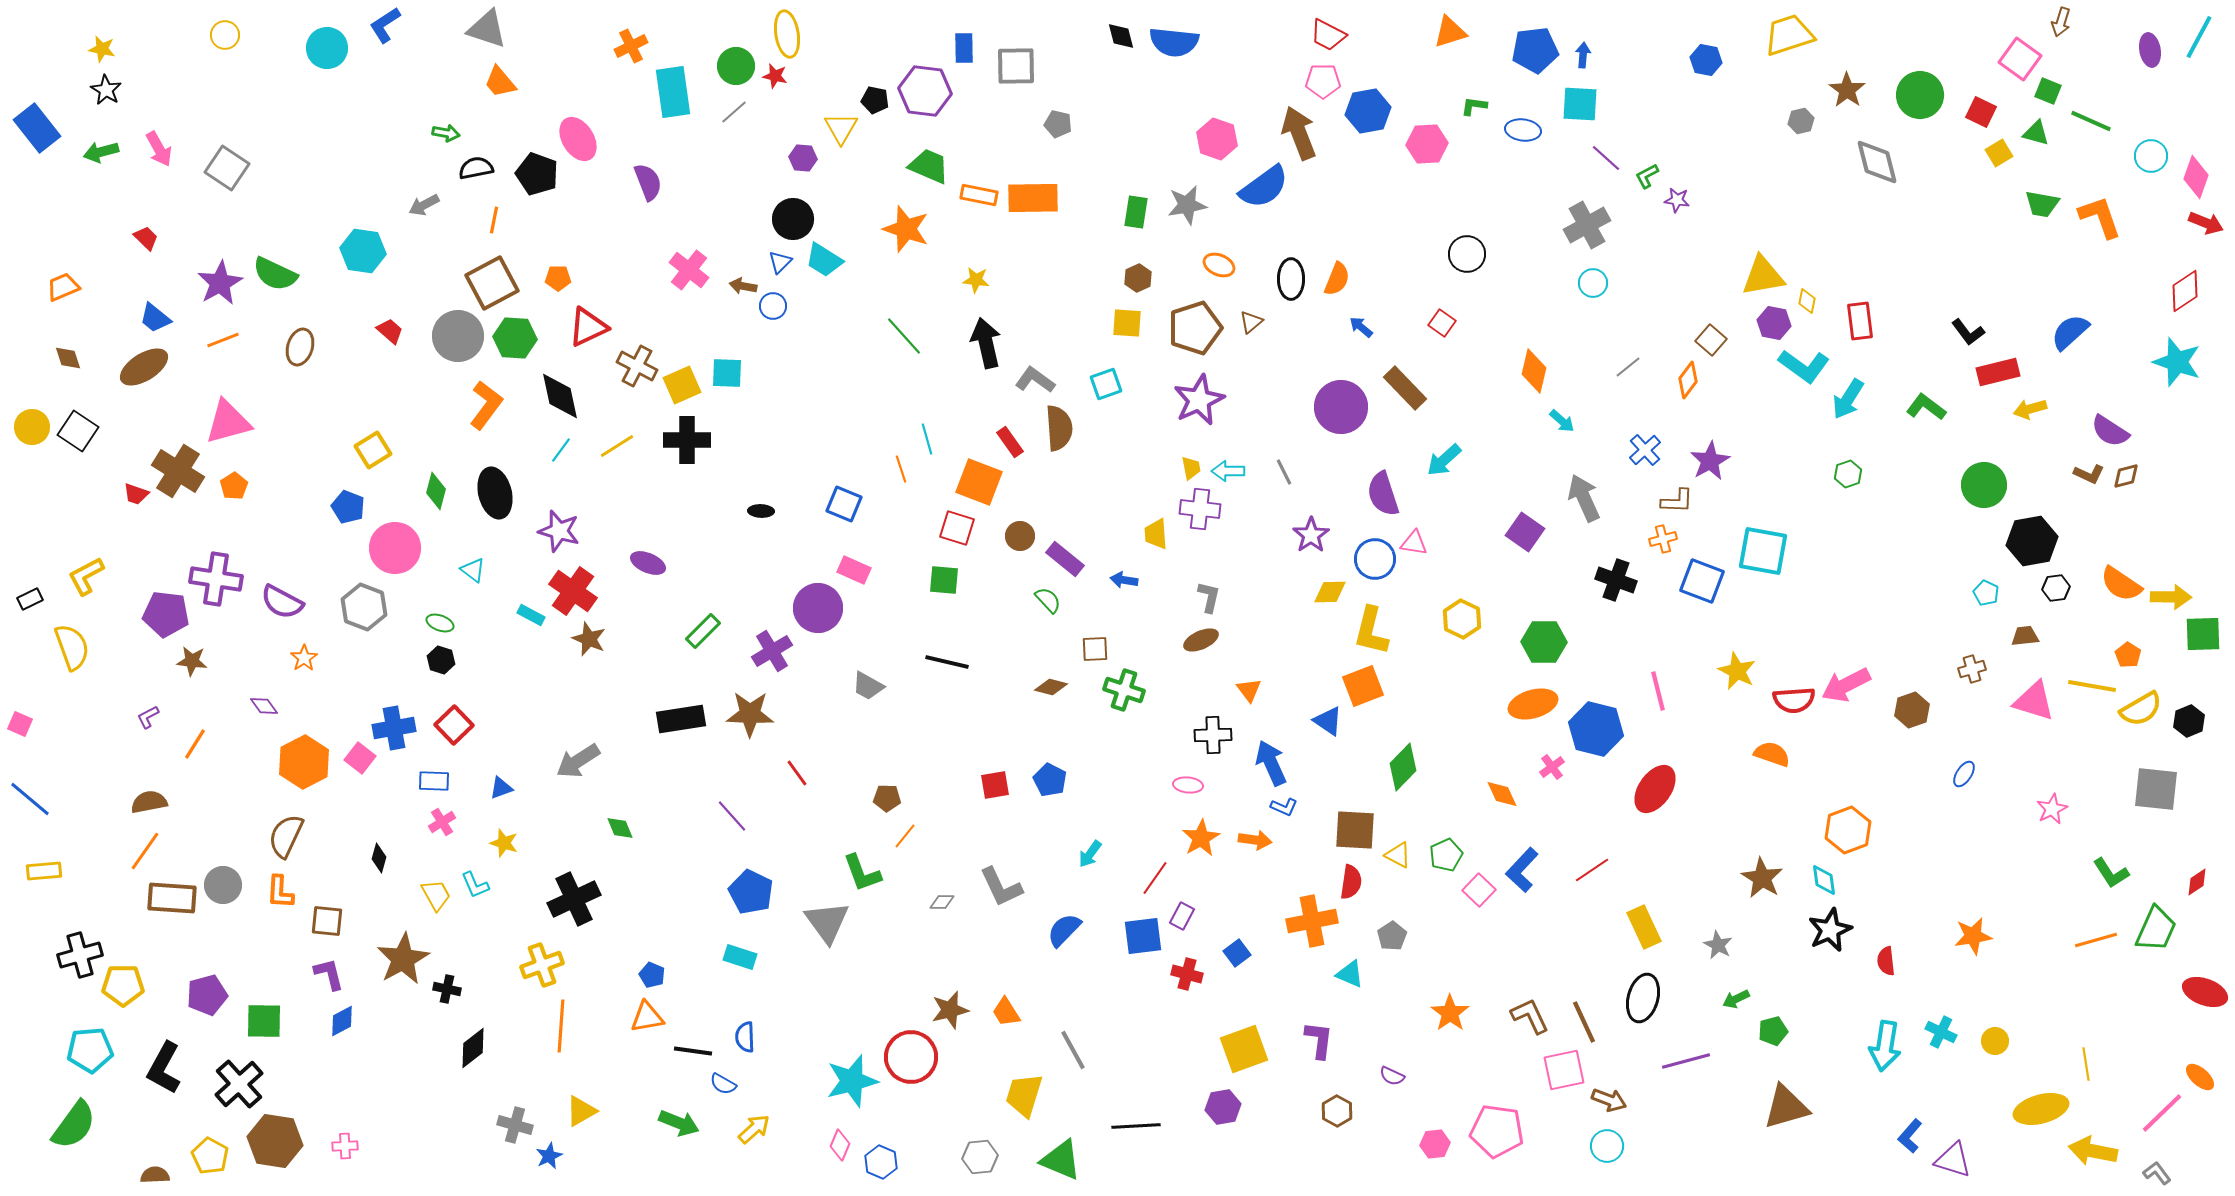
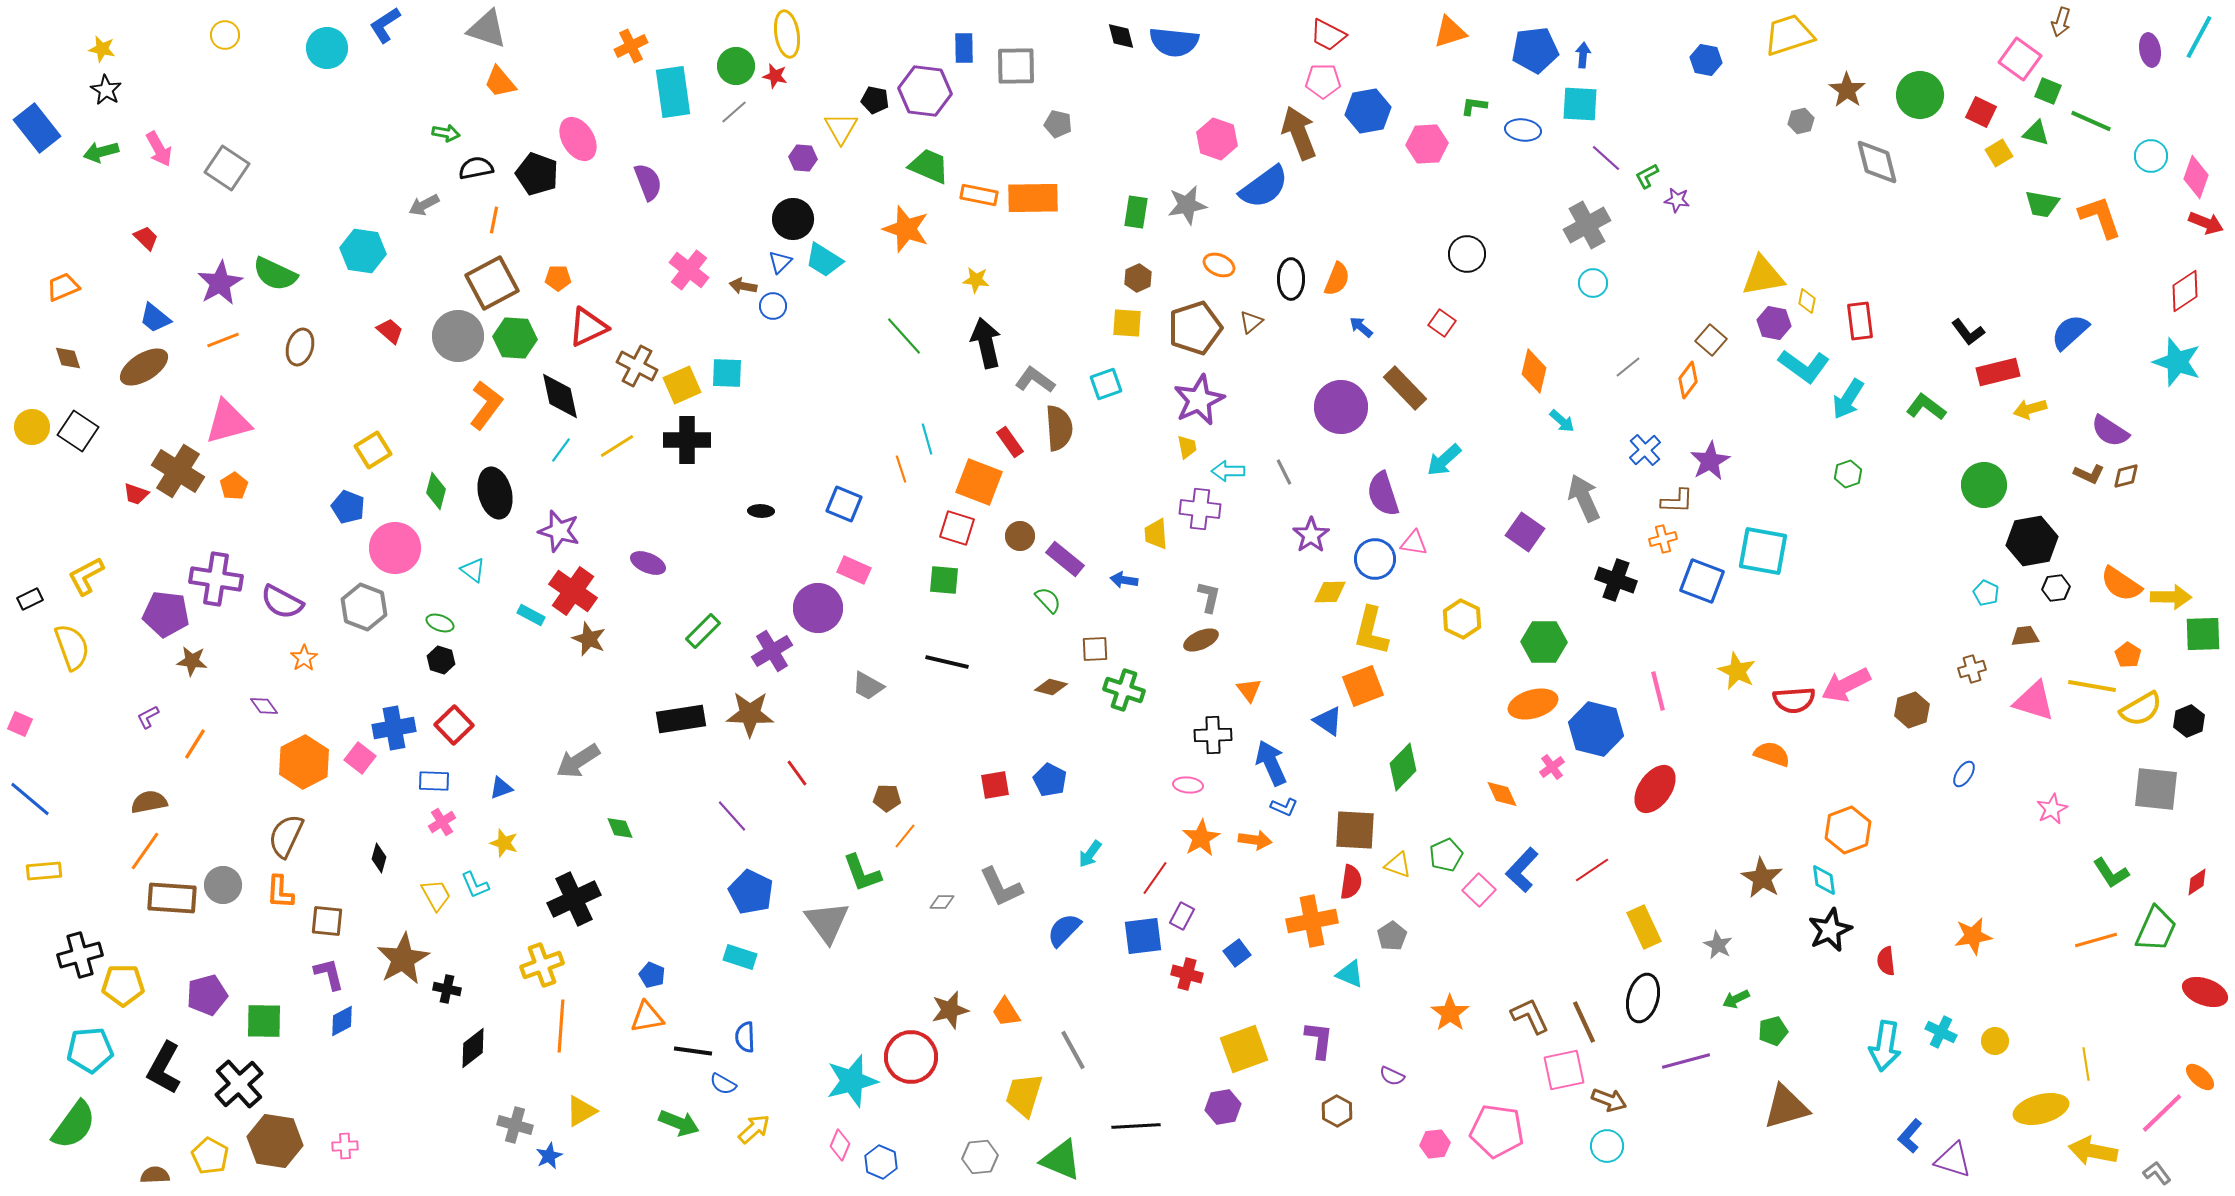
yellow trapezoid at (1191, 468): moved 4 px left, 21 px up
yellow triangle at (1398, 855): moved 10 px down; rotated 8 degrees counterclockwise
